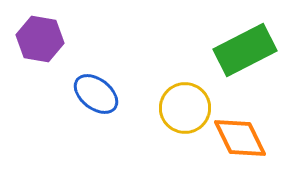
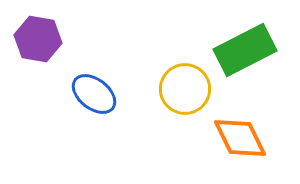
purple hexagon: moved 2 px left
blue ellipse: moved 2 px left
yellow circle: moved 19 px up
